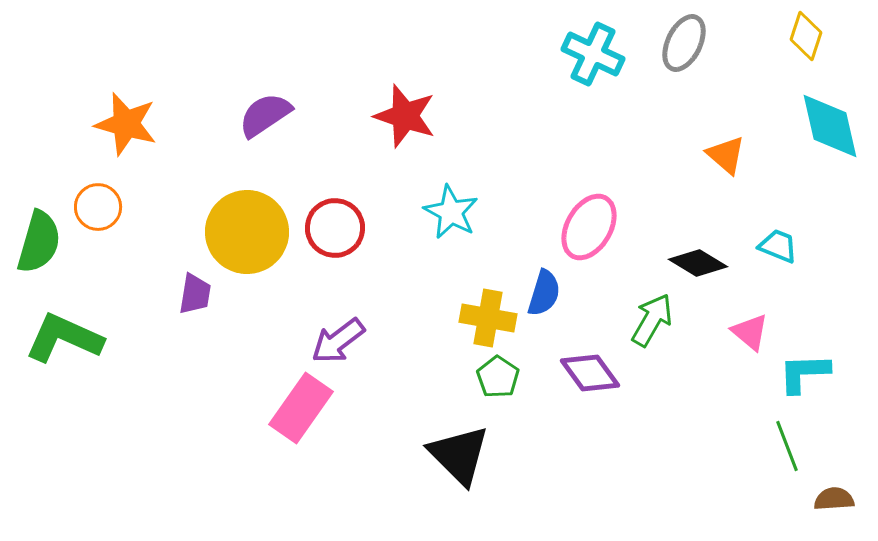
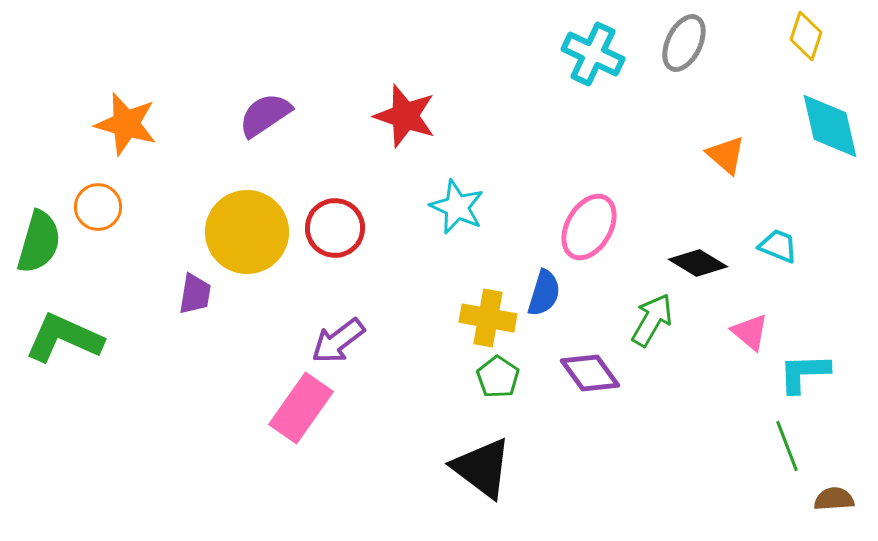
cyan star: moved 6 px right, 5 px up; rotated 4 degrees counterclockwise
black triangle: moved 23 px right, 13 px down; rotated 8 degrees counterclockwise
